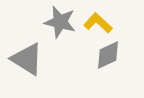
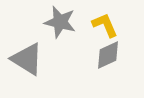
yellow L-shape: moved 7 px right, 2 px down; rotated 24 degrees clockwise
